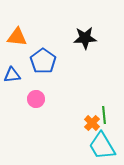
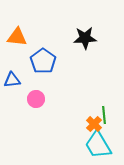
blue triangle: moved 5 px down
orange cross: moved 2 px right, 1 px down
cyan trapezoid: moved 4 px left, 1 px up
